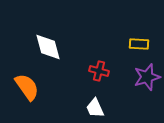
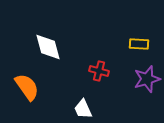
purple star: moved 2 px down
white trapezoid: moved 12 px left, 1 px down
